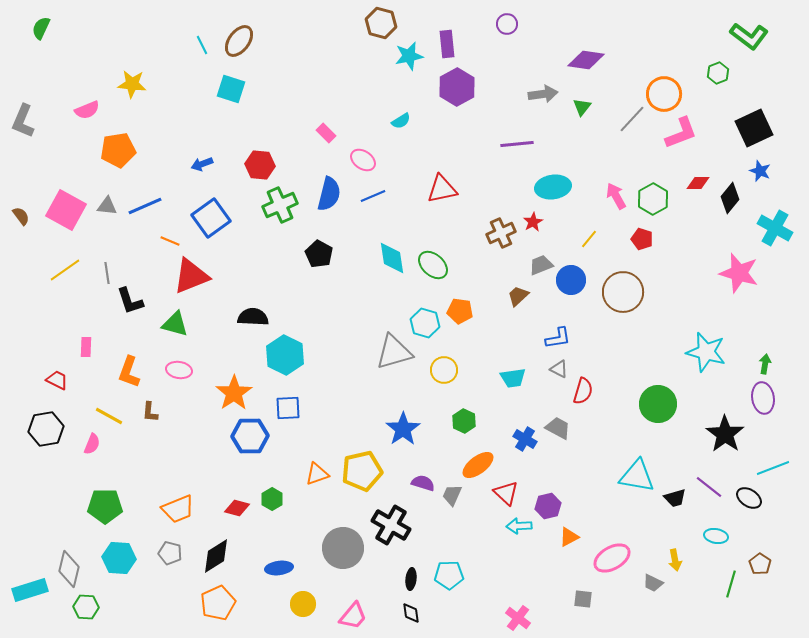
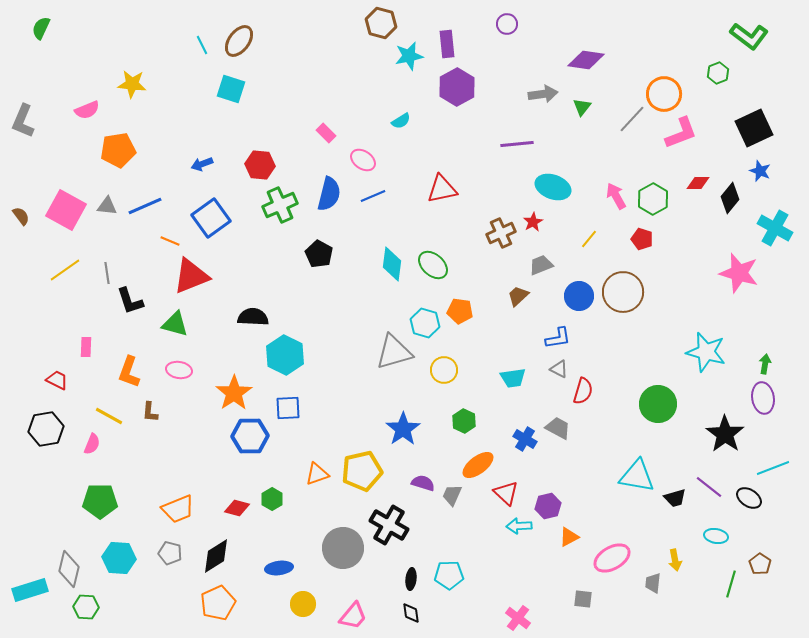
cyan ellipse at (553, 187): rotated 28 degrees clockwise
cyan diamond at (392, 258): moved 6 px down; rotated 16 degrees clockwise
blue circle at (571, 280): moved 8 px right, 16 px down
green pentagon at (105, 506): moved 5 px left, 5 px up
black cross at (391, 525): moved 2 px left
gray trapezoid at (653, 583): rotated 70 degrees clockwise
